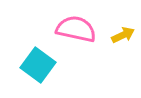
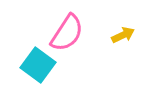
pink semicircle: moved 9 px left, 4 px down; rotated 111 degrees clockwise
